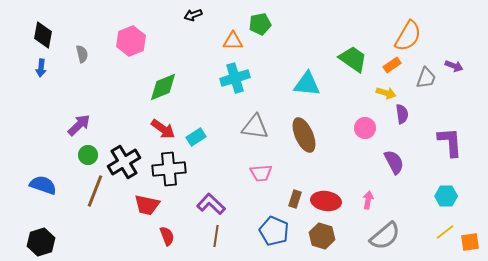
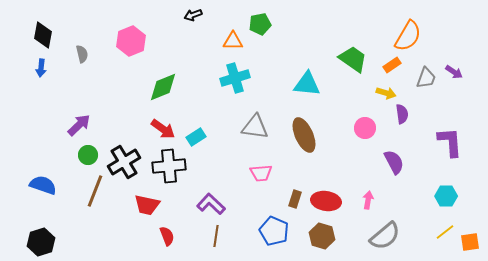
purple arrow at (454, 66): moved 6 px down; rotated 12 degrees clockwise
black cross at (169, 169): moved 3 px up
